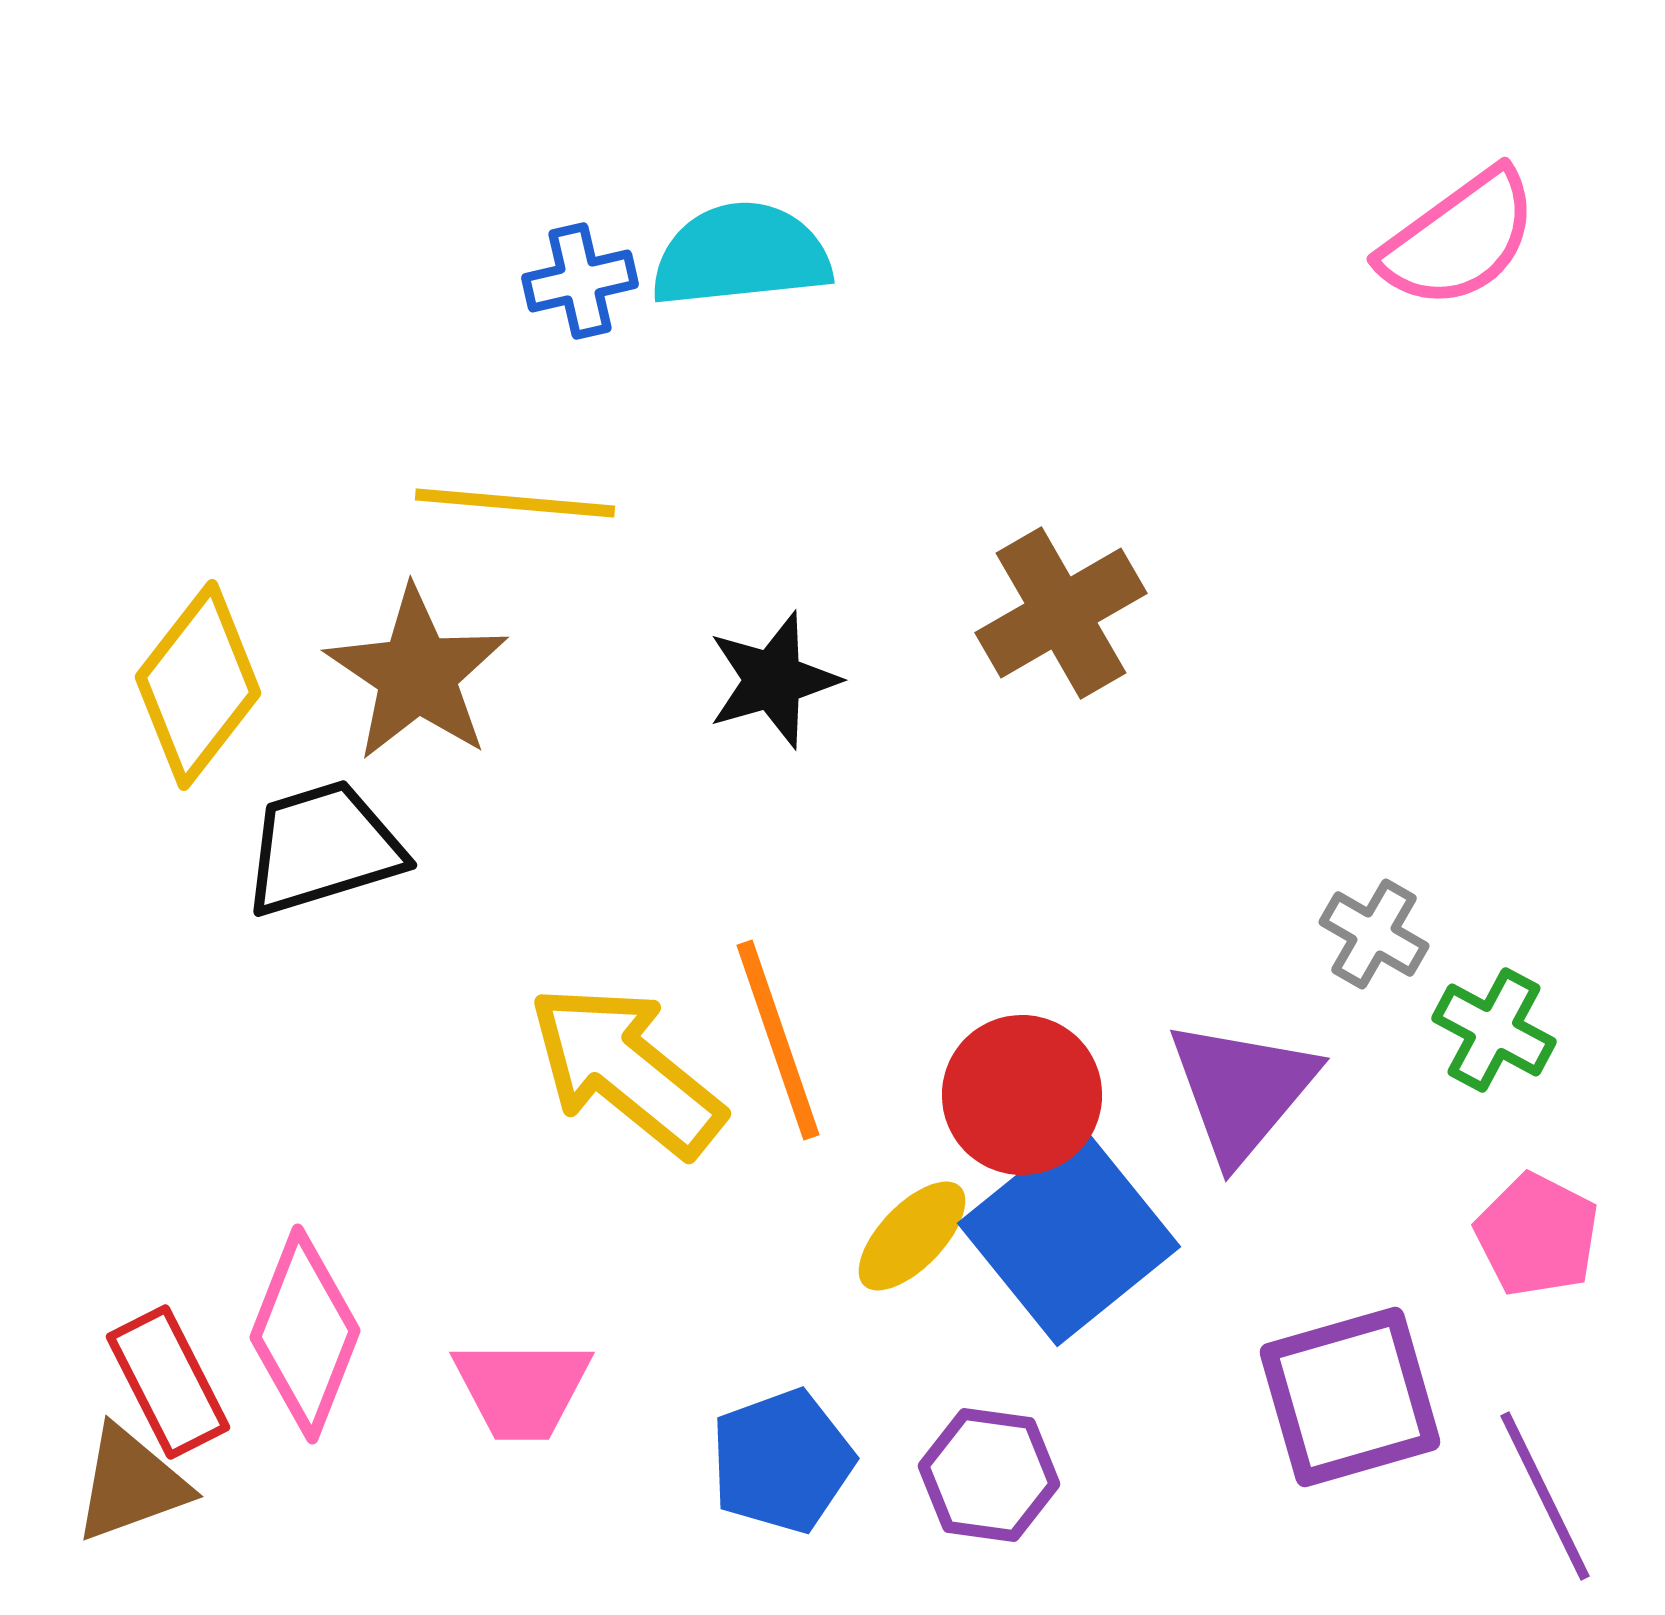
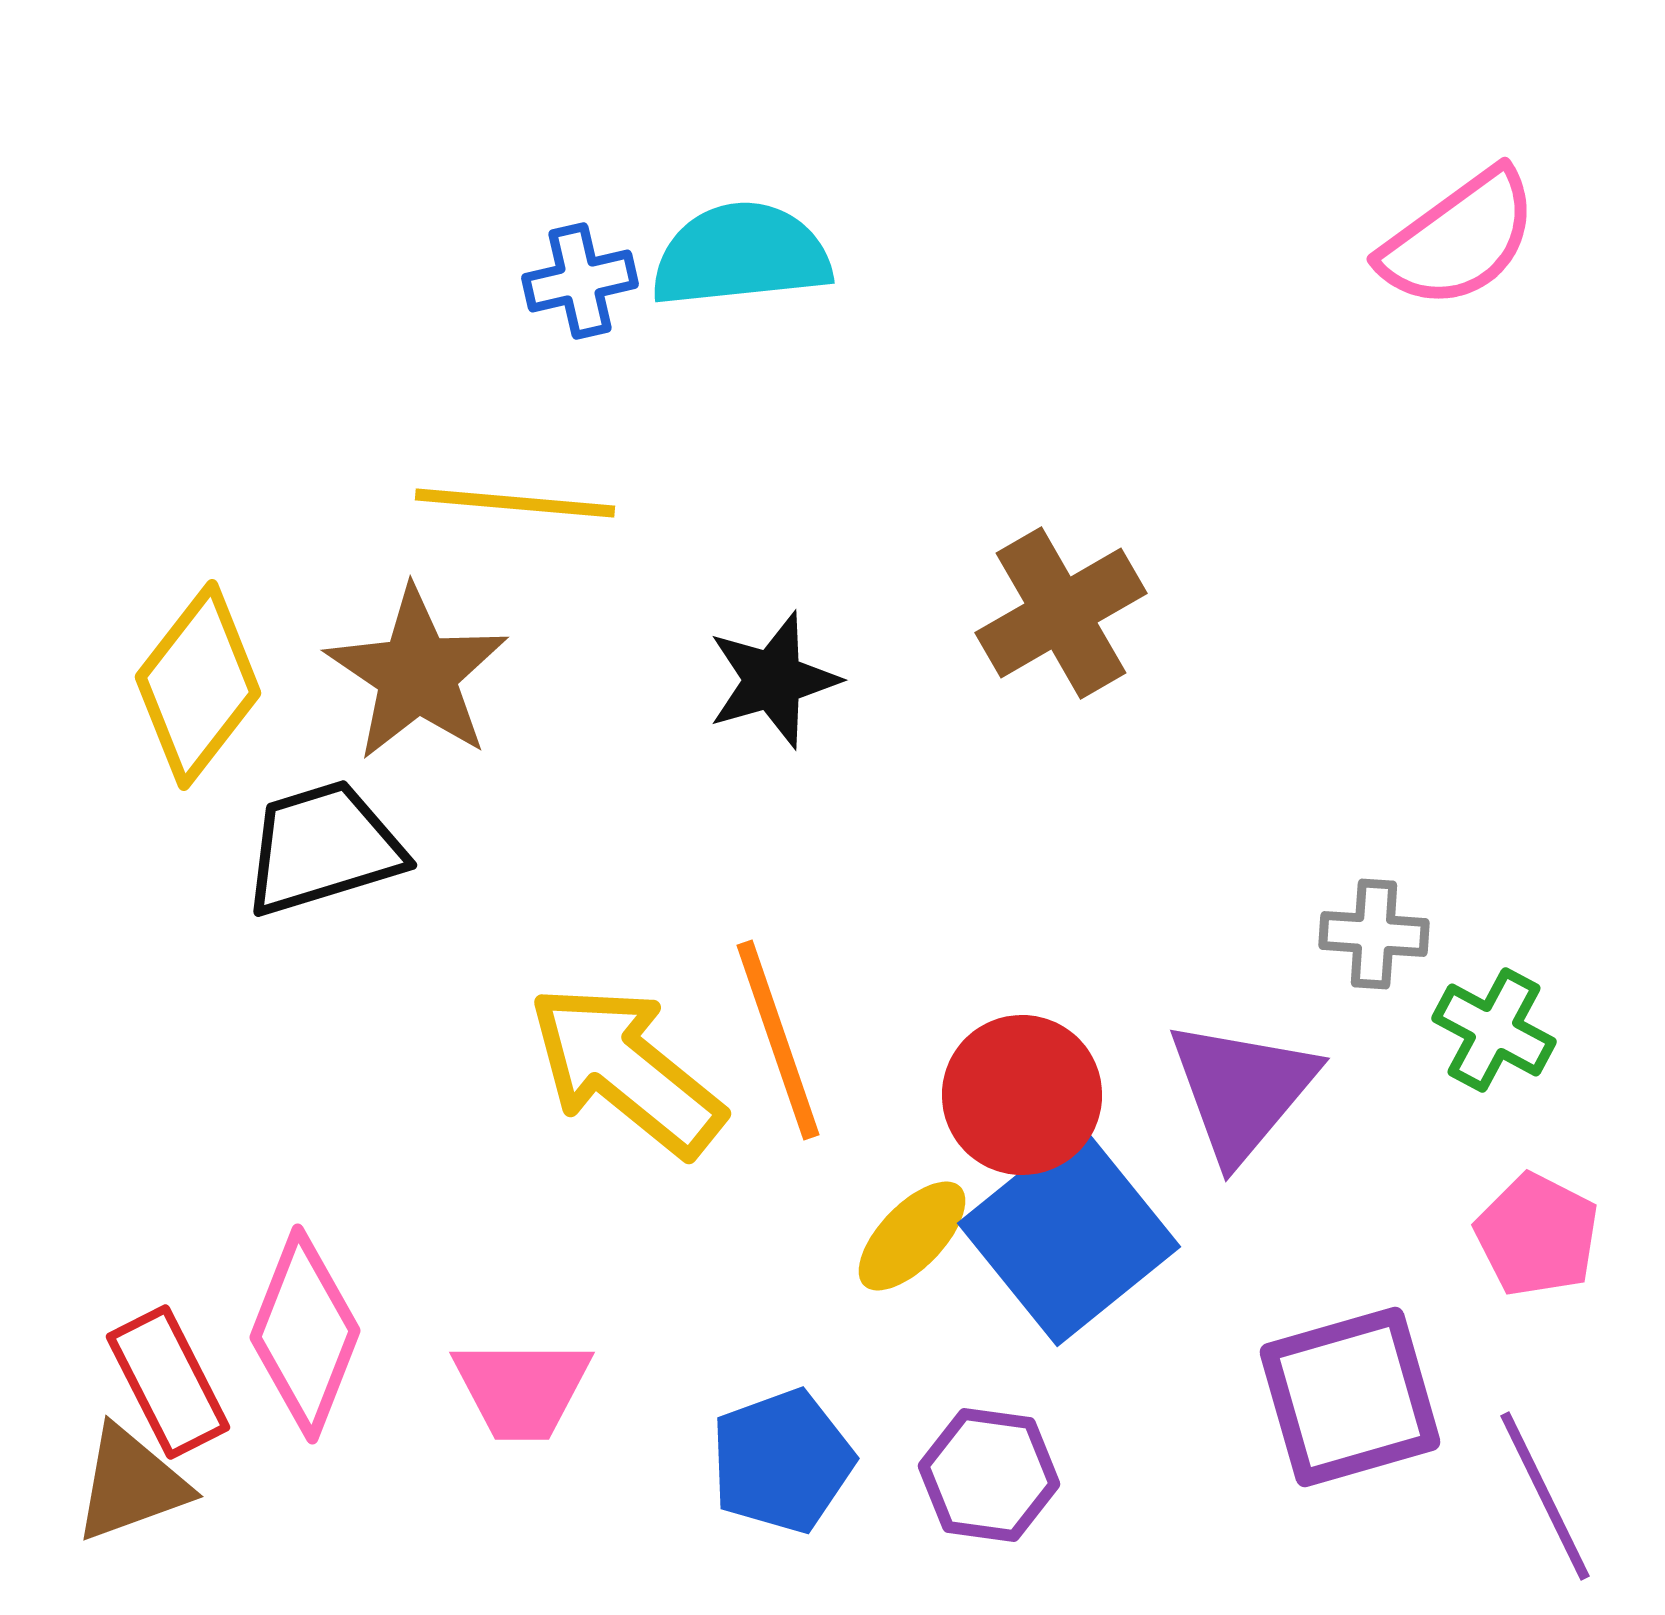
gray cross: rotated 26 degrees counterclockwise
